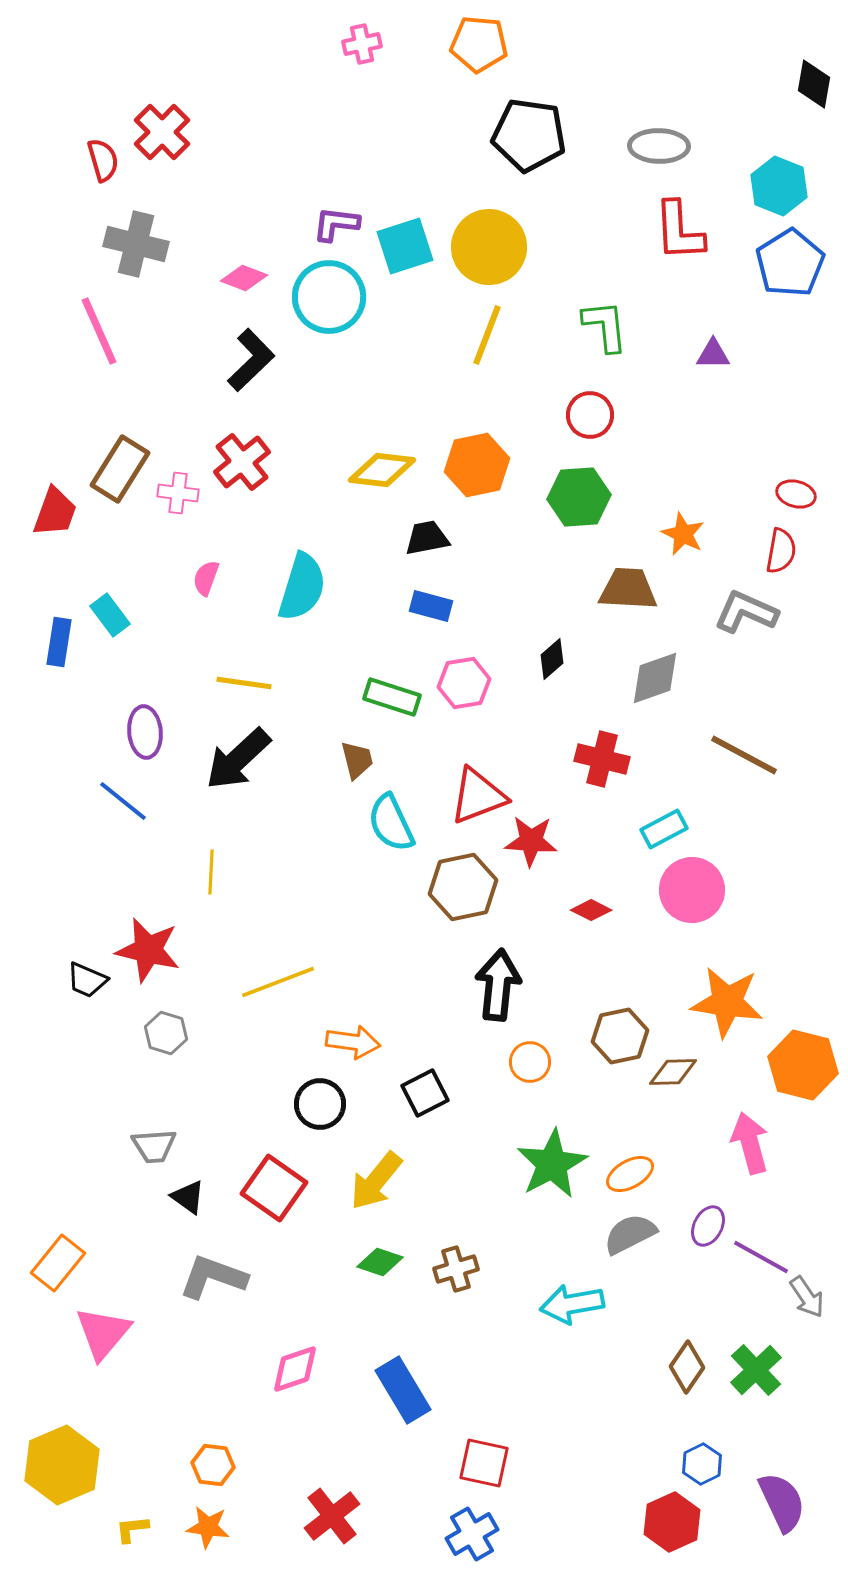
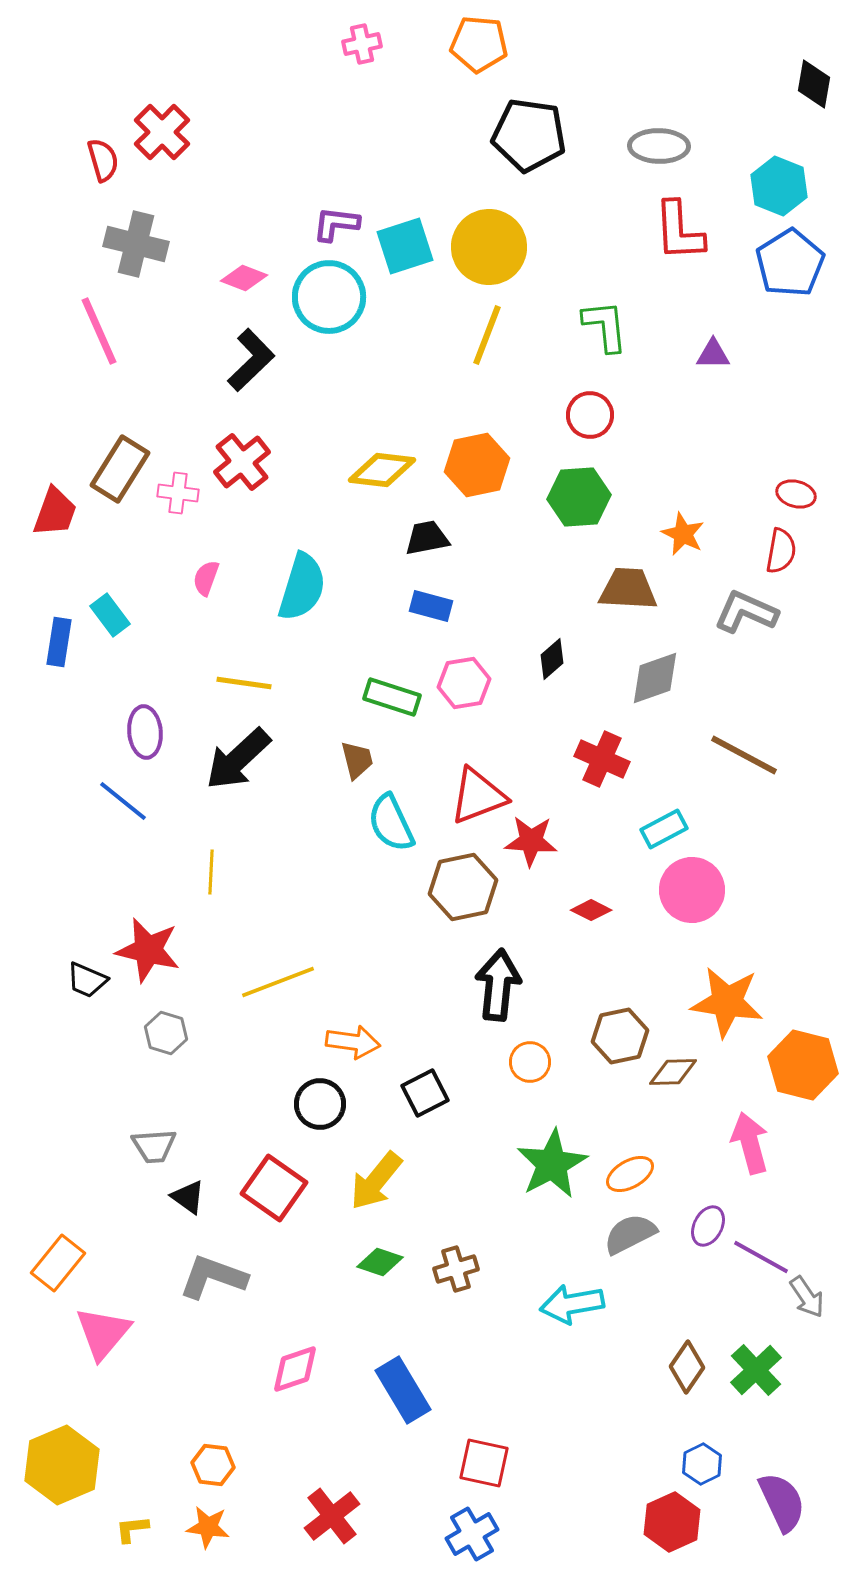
red cross at (602, 759): rotated 10 degrees clockwise
